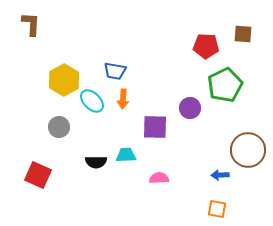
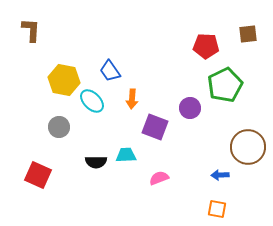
brown L-shape: moved 6 px down
brown square: moved 5 px right; rotated 12 degrees counterclockwise
blue trapezoid: moved 5 px left; rotated 45 degrees clockwise
yellow hexagon: rotated 20 degrees counterclockwise
orange arrow: moved 9 px right
purple square: rotated 20 degrees clockwise
brown circle: moved 3 px up
pink semicircle: rotated 18 degrees counterclockwise
